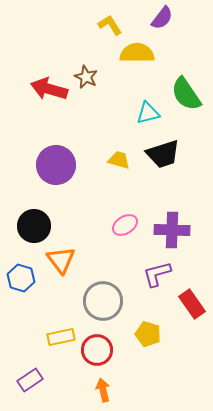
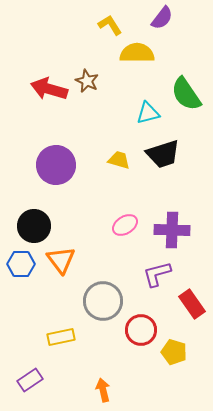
brown star: moved 1 px right, 4 px down
blue hexagon: moved 14 px up; rotated 16 degrees counterclockwise
yellow pentagon: moved 26 px right, 18 px down
red circle: moved 44 px right, 20 px up
